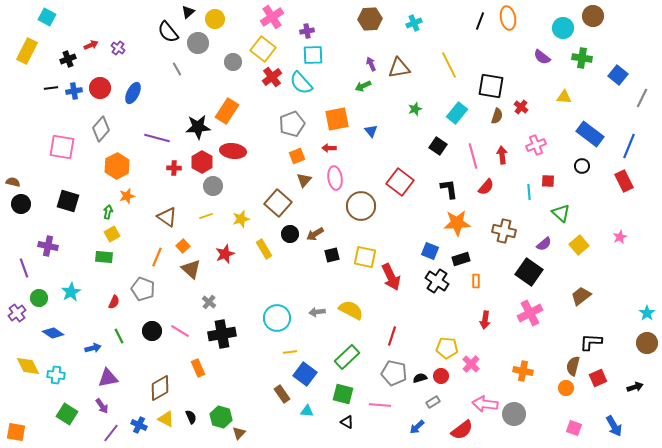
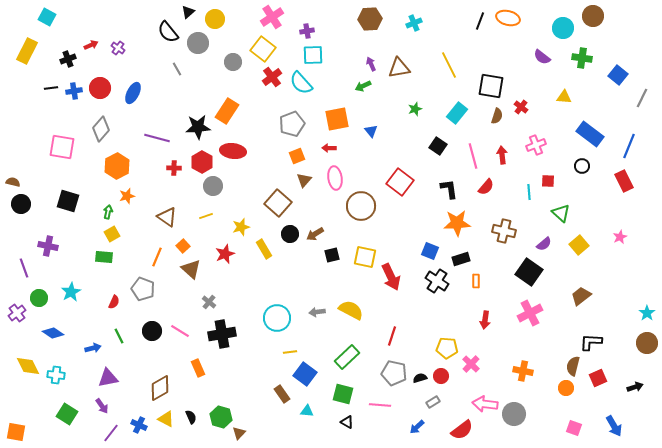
orange ellipse at (508, 18): rotated 65 degrees counterclockwise
yellow star at (241, 219): moved 8 px down
